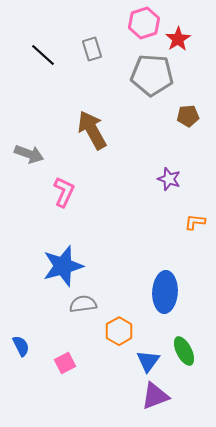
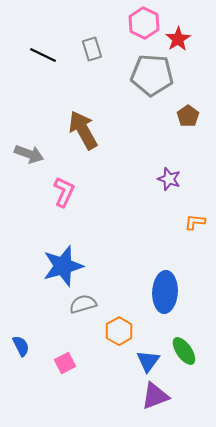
pink hexagon: rotated 16 degrees counterclockwise
black line: rotated 16 degrees counterclockwise
brown pentagon: rotated 30 degrees counterclockwise
brown arrow: moved 9 px left
gray semicircle: rotated 8 degrees counterclockwise
green ellipse: rotated 8 degrees counterclockwise
